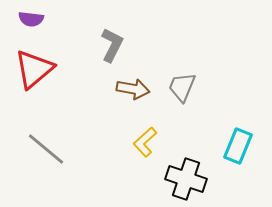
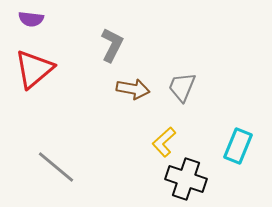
yellow L-shape: moved 19 px right
gray line: moved 10 px right, 18 px down
